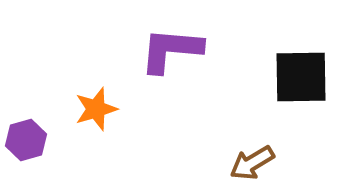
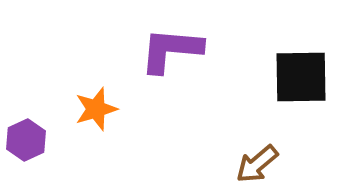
purple hexagon: rotated 9 degrees counterclockwise
brown arrow: moved 5 px right, 1 px down; rotated 9 degrees counterclockwise
